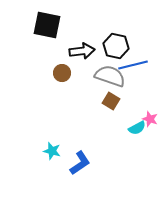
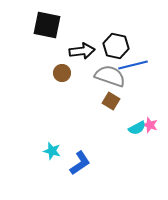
pink star: moved 6 px down
